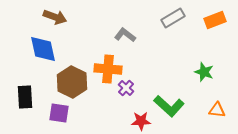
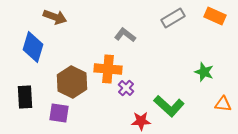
orange rectangle: moved 4 px up; rotated 45 degrees clockwise
blue diamond: moved 10 px left, 2 px up; rotated 28 degrees clockwise
orange triangle: moved 6 px right, 6 px up
